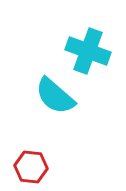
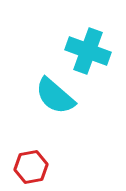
red hexagon: rotated 16 degrees counterclockwise
